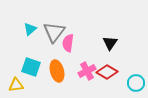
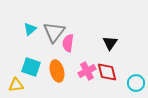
red diamond: rotated 45 degrees clockwise
